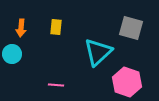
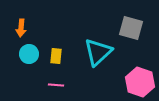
yellow rectangle: moved 29 px down
cyan circle: moved 17 px right
pink hexagon: moved 13 px right
